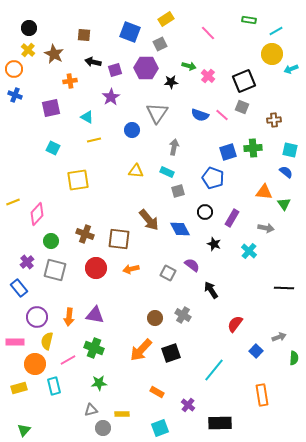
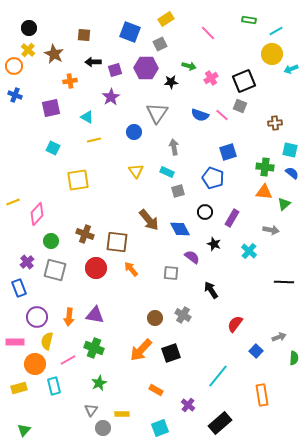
black arrow at (93, 62): rotated 14 degrees counterclockwise
orange circle at (14, 69): moved 3 px up
pink cross at (208, 76): moved 3 px right, 2 px down; rotated 16 degrees clockwise
gray square at (242, 107): moved 2 px left, 1 px up
brown cross at (274, 120): moved 1 px right, 3 px down
blue circle at (132, 130): moved 2 px right, 2 px down
gray arrow at (174, 147): rotated 21 degrees counterclockwise
green cross at (253, 148): moved 12 px right, 19 px down; rotated 12 degrees clockwise
yellow triangle at (136, 171): rotated 49 degrees clockwise
blue semicircle at (286, 172): moved 6 px right, 1 px down
green triangle at (284, 204): rotated 24 degrees clockwise
gray arrow at (266, 228): moved 5 px right, 2 px down
brown square at (119, 239): moved 2 px left, 3 px down
purple semicircle at (192, 265): moved 8 px up
orange arrow at (131, 269): rotated 63 degrees clockwise
gray square at (168, 273): moved 3 px right; rotated 21 degrees counterclockwise
blue rectangle at (19, 288): rotated 18 degrees clockwise
black line at (284, 288): moved 6 px up
cyan line at (214, 370): moved 4 px right, 6 px down
green star at (99, 383): rotated 21 degrees counterclockwise
orange rectangle at (157, 392): moved 1 px left, 2 px up
gray triangle at (91, 410): rotated 40 degrees counterclockwise
black rectangle at (220, 423): rotated 40 degrees counterclockwise
